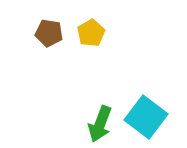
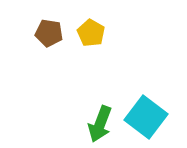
yellow pentagon: rotated 12 degrees counterclockwise
